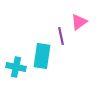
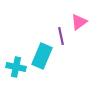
cyan rectangle: rotated 15 degrees clockwise
